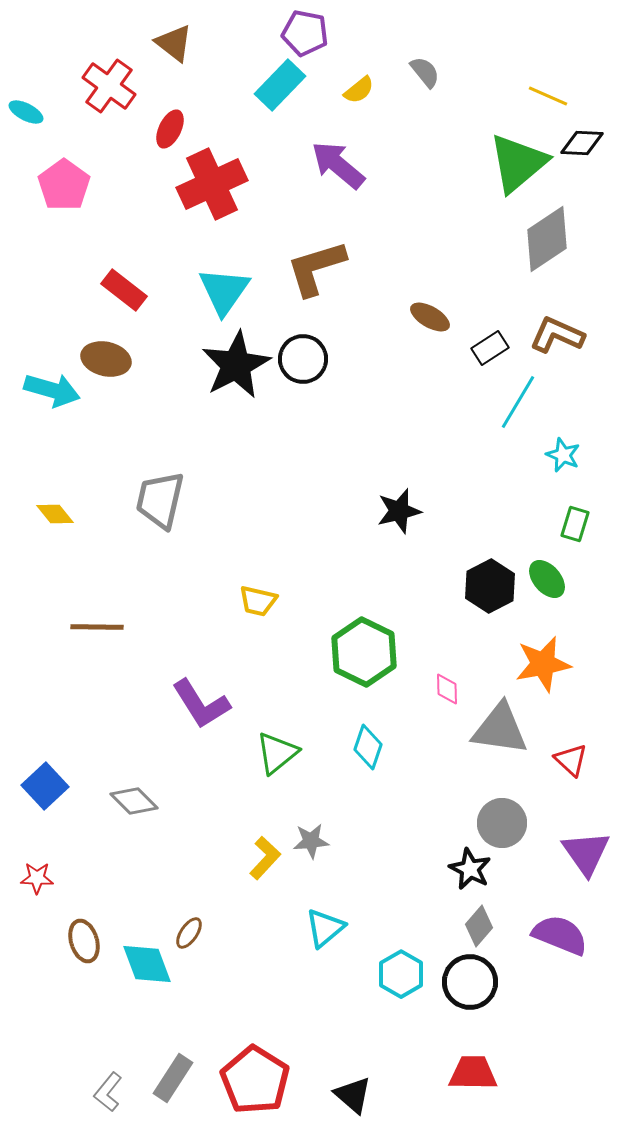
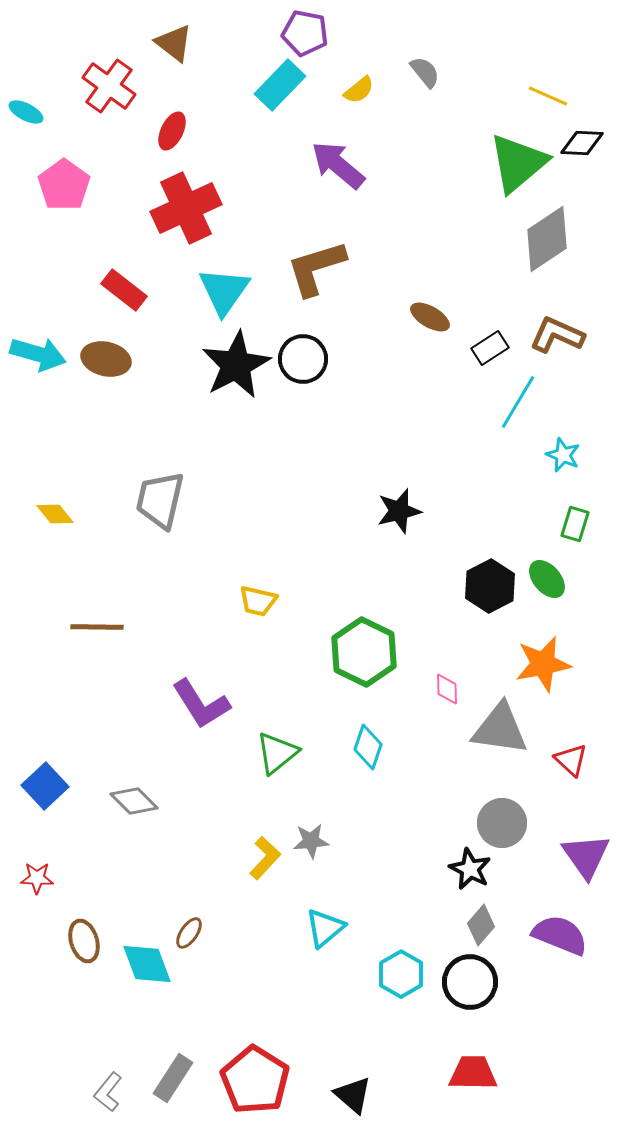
red ellipse at (170, 129): moved 2 px right, 2 px down
red cross at (212, 184): moved 26 px left, 24 px down
cyan arrow at (52, 390): moved 14 px left, 36 px up
purple triangle at (586, 853): moved 3 px down
gray diamond at (479, 926): moved 2 px right, 1 px up
